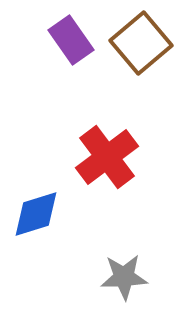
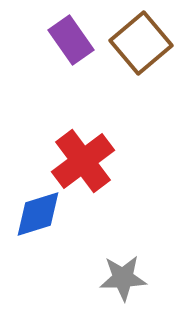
red cross: moved 24 px left, 4 px down
blue diamond: moved 2 px right
gray star: moved 1 px left, 1 px down
